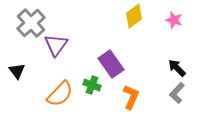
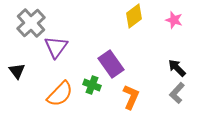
purple triangle: moved 2 px down
